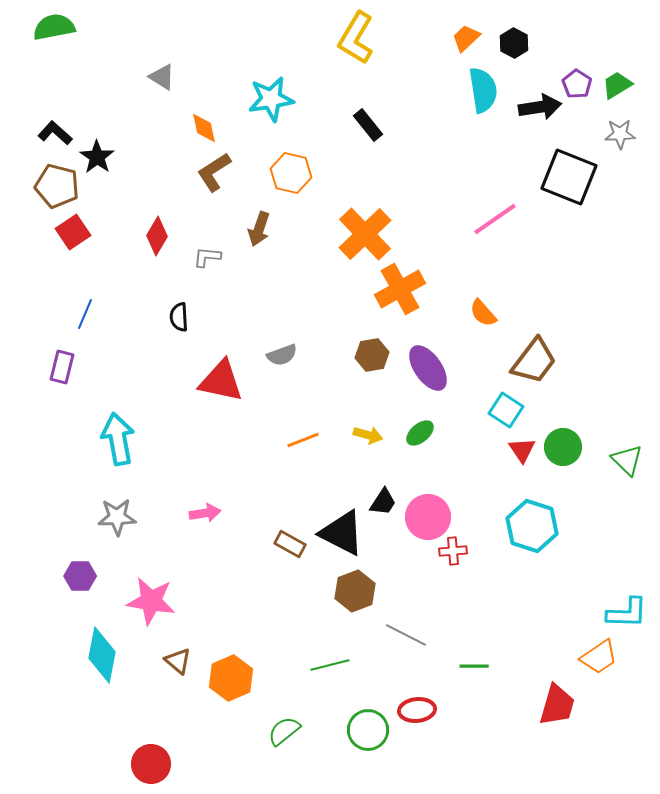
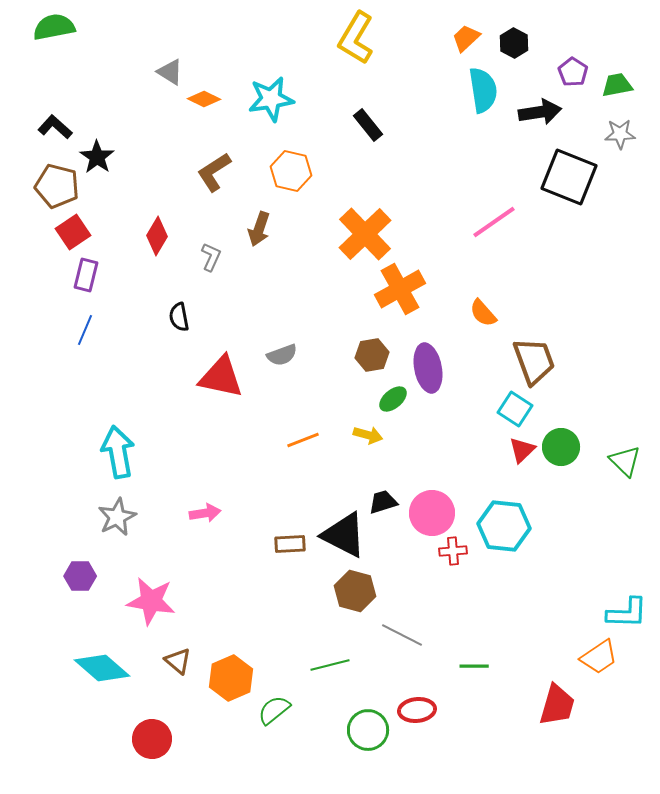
gray triangle at (162, 77): moved 8 px right, 5 px up
purple pentagon at (577, 84): moved 4 px left, 12 px up
green trapezoid at (617, 85): rotated 20 degrees clockwise
black arrow at (540, 107): moved 5 px down
orange diamond at (204, 128): moved 29 px up; rotated 52 degrees counterclockwise
black L-shape at (55, 133): moved 6 px up
orange hexagon at (291, 173): moved 2 px up
pink line at (495, 219): moved 1 px left, 3 px down
gray L-shape at (207, 257): moved 4 px right; rotated 108 degrees clockwise
blue line at (85, 314): moved 16 px down
black semicircle at (179, 317): rotated 8 degrees counterclockwise
brown trapezoid at (534, 361): rotated 57 degrees counterclockwise
purple rectangle at (62, 367): moved 24 px right, 92 px up
purple ellipse at (428, 368): rotated 24 degrees clockwise
red triangle at (221, 381): moved 4 px up
cyan square at (506, 410): moved 9 px right, 1 px up
green ellipse at (420, 433): moved 27 px left, 34 px up
cyan arrow at (118, 439): moved 13 px down
green circle at (563, 447): moved 2 px left
red triangle at (522, 450): rotated 20 degrees clockwise
green triangle at (627, 460): moved 2 px left, 1 px down
black trapezoid at (383, 502): rotated 140 degrees counterclockwise
gray star at (117, 517): rotated 24 degrees counterclockwise
pink circle at (428, 517): moved 4 px right, 4 px up
cyan hexagon at (532, 526): moved 28 px left; rotated 12 degrees counterclockwise
black triangle at (342, 533): moved 2 px right, 2 px down
brown rectangle at (290, 544): rotated 32 degrees counterclockwise
brown hexagon at (355, 591): rotated 24 degrees counterclockwise
gray line at (406, 635): moved 4 px left
cyan diamond at (102, 655): moved 13 px down; rotated 60 degrees counterclockwise
green semicircle at (284, 731): moved 10 px left, 21 px up
red circle at (151, 764): moved 1 px right, 25 px up
